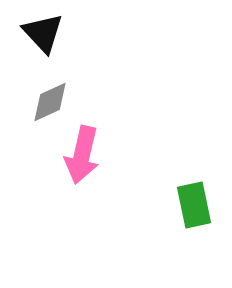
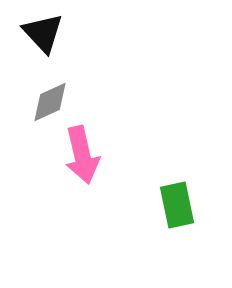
pink arrow: rotated 26 degrees counterclockwise
green rectangle: moved 17 px left
